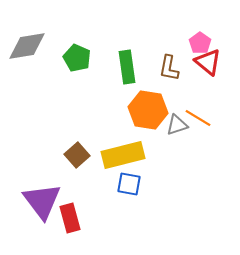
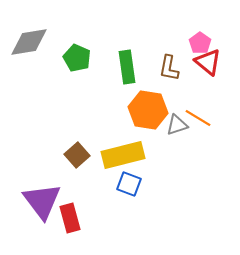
gray diamond: moved 2 px right, 4 px up
blue square: rotated 10 degrees clockwise
